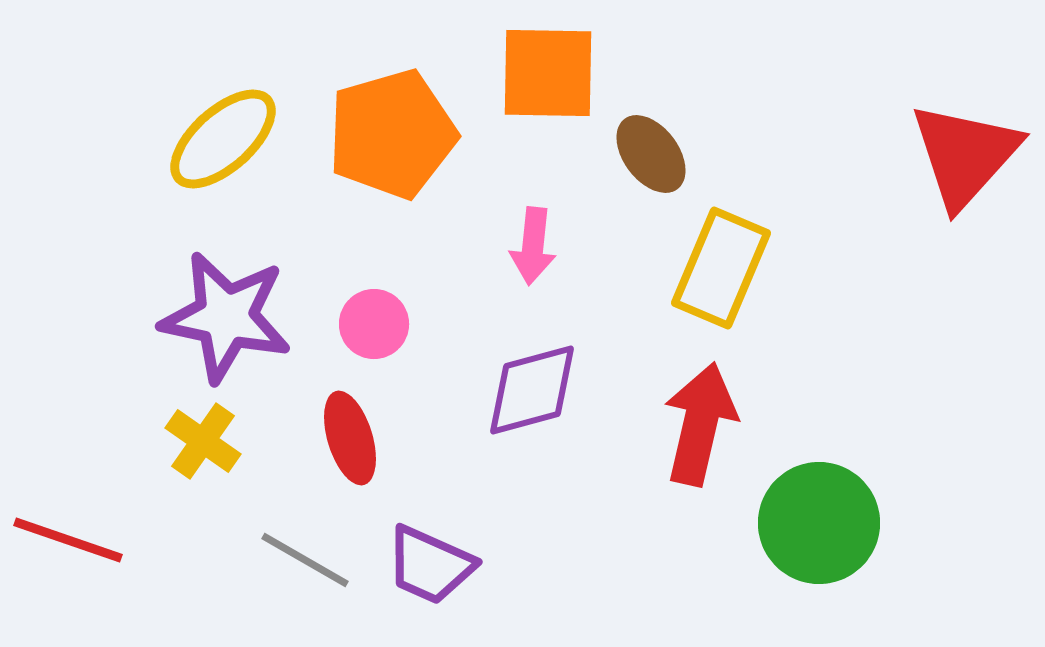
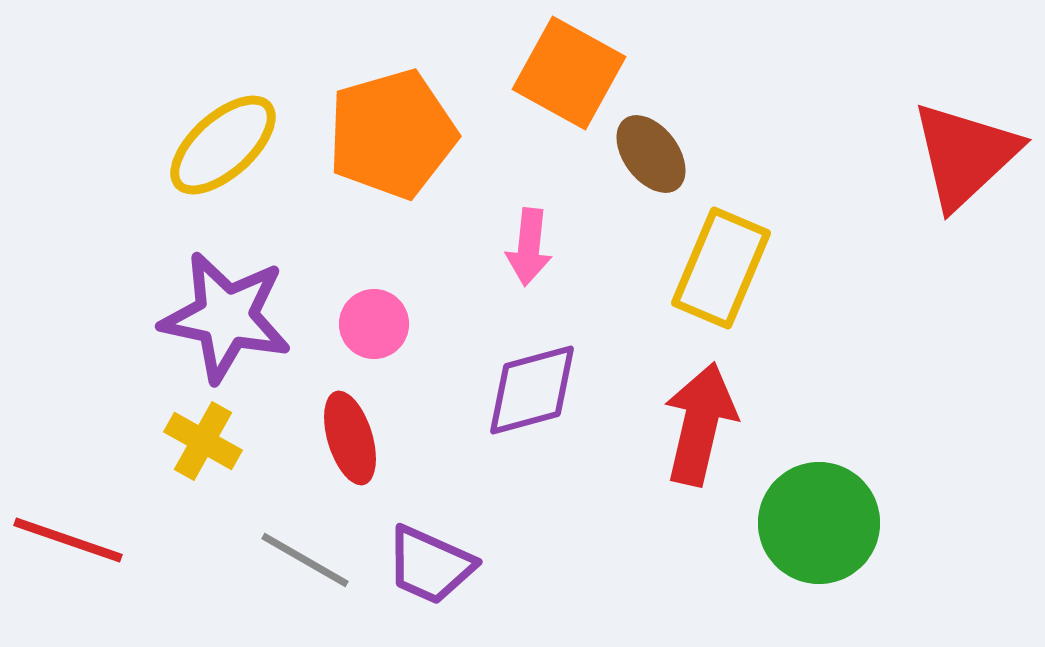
orange square: moved 21 px right; rotated 28 degrees clockwise
yellow ellipse: moved 6 px down
red triangle: rotated 5 degrees clockwise
pink arrow: moved 4 px left, 1 px down
yellow cross: rotated 6 degrees counterclockwise
